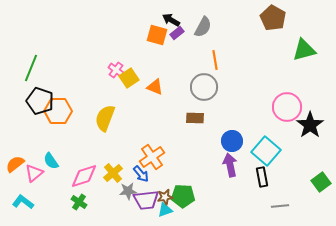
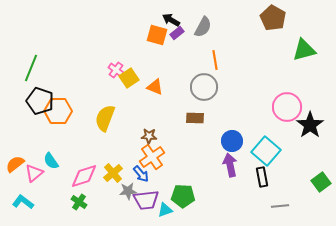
brown star: moved 16 px left, 61 px up; rotated 14 degrees clockwise
